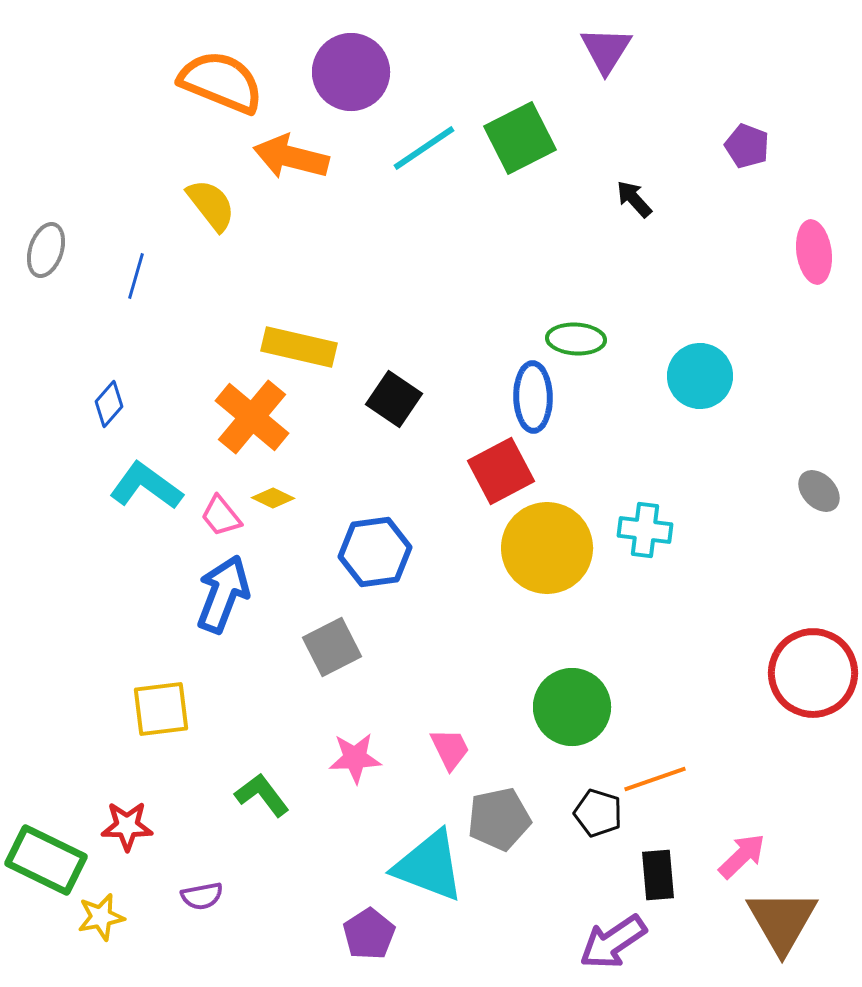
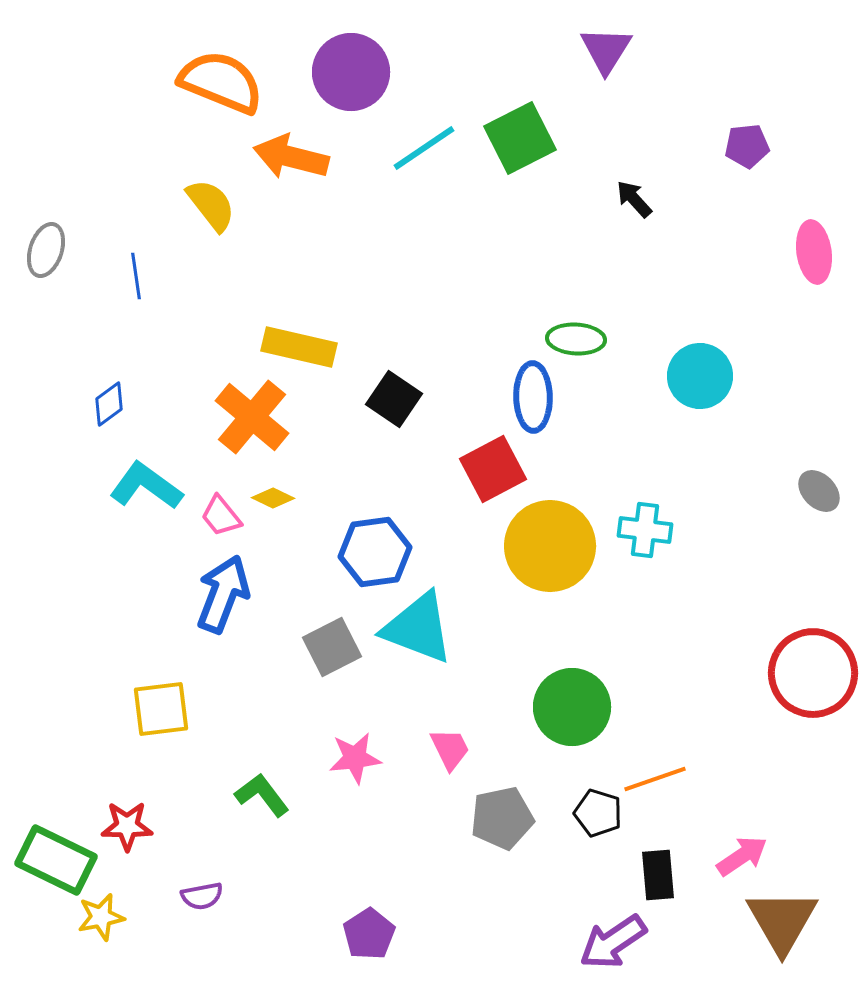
purple pentagon at (747, 146): rotated 27 degrees counterclockwise
blue line at (136, 276): rotated 24 degrees counterclockwise
blue diamond at (109, 404): rotated 12 degrees clockwise
red square at (501, 471): moved 8 px left, 2 px up
yellow circle at (547, 548): moved 3 px right, 2 px up
pink star at (355, 758): rotated 4 degrees counterclockwise
gray pentagon at (499, 819): moved 3 px right, 1 px up
pink arrow at (742, 856): rotated 10 degrees clockwise
green rectangle at (46, 860): moved 10 px right
cyan triangle at (429, 866): moved 11 px left, 238 px up
